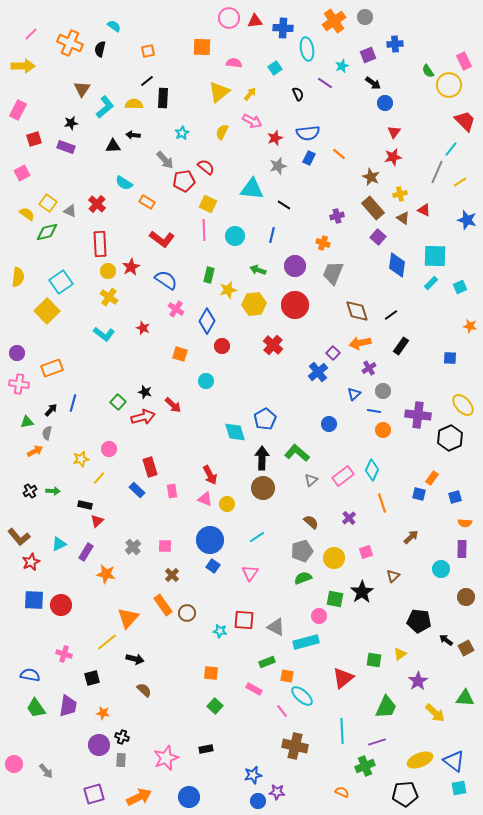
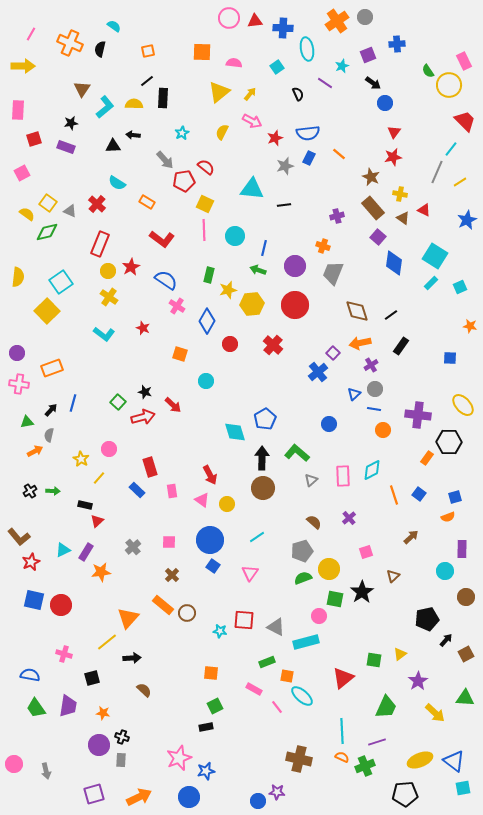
orange cross at (334, 21): moved 3 px right
pink line at (31, 34): rotated 16 degrees counterclockwise
blue cross at (395, 44): moved 2 px right
orange square at (202, 47): moved 5 px down
cyan square at (275, 68): moved 2 px right, 1 px up
pink rectangle at (18, 110): rotated 24 degrees counterclockwise
gray star at (278, 166): moved 7 px right
cyan semicircle at (124, 183): moved 7 px left
yellow cross at (400, 194): rotated 24 degrees clockwise
yellow square at (208, 204): moved 3 px left
black line at (284, 205): rotated 40 degrees counterclockwise
blue star at (467, 220): rotated 30 degrees clockwise
blue line at (272, 235): moved 8 px left, 13 px down
orange cross at (323, 243): moved 3 px down
red rectangle at (100, 244): rotated 25 degrees clockwise
cyan square at (435, 256): rotated 30 degrees clockwise
blue diamond at (397, 265): moved 3 px left, 2 px up
yellow hexagon at (254, 304): moved 2 px left
pink cross at (176, 309): moved 1 px right, 3 px up
red circle at (222, 346): moved 8 px right, 2 px up
purple cross at (369, 368): moved 2 px right, 3 px up
gray circle at (383, 391): moved 8 px left, 2 px up
blue line at (374, 411): moved 2 px up
gray semicircle at (47, 433): moved 2 px right, 2 px down
black hexagon at (450, 438): moved 1 px left, 4 px down; rotated 25 degrees clockwise
yellow star at (81, 459): rotated 28 degrees counterclockwise
cyan diamond at (372, 470): rotated 40 degrees clockwise
pink rectangle at (343, 476): rotated 55 degrees counterclockwise
orange rectangle at (432, 478): moved 5 px left, 20 px up
blue square at (419, 494): rotated 24 degrees clockwise
pink triangle at (205, 499): moved 3 px left, 1 px down; rotated 14 degrees clockwise
orange line at (382, 503): moved 12 px right, 8 px up
brown semicircle at (311, 522): moved 3 px right
orange semicircle at (465, 523): moved 17 px left, 6 px up; rotated 24 degrees counterclockwise
cyan triangle at (59, 544): moved 4 px right, 6 px down
pink square at (165, 546): moved 4 px right, 4 px up
yellow circle at (334, 558): moved 5 px left, 11 px down
cyan circle at (441, 569): moved 4 px right, 2 px down
orange star at (106, 574): moved 5 px left, 2 px up; rotated 18 degrees counterclockwise
blue square at (34, 600): rotated 10 degrees clockwise
orange rectangle at (163, 605): rotated 15 degrees counterclockwise
black pentagon at (419, 621): moved 8 px right, 2 px up; rotated 20 degrees counterclockwise
black arrow at (446, 640): rotated 96 degrees clockwise
brown square at (466, 648): moved 6 px down
black arrow at (135, 659): moved 3 px left, 1 px up; rotated 18 degrees counterclockwise
green square at (215, 706): rotated 21 degrees clockwise
pink line at (282, 711): moved 5 px left, 4 px up
brown cross at (295, 746): moved 4 px right, 13 px down
black rectangle at (206, 749): moved 22 px up
pink star at (166, 758): moved 13 px right
gray arrow at (46, 771): rotated 28 degrees clockwise
blue star at (253, 775): moved 47 px left, 4 px up
cyan square at (459, 788): moved 4 px right
orange semicircle at (342, 792): moved 35 px up
